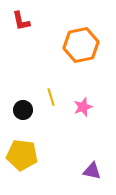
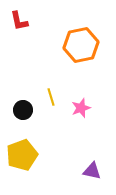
red L-shape: moved 2 px left
pink star: moved 2 px left, 1 px down
yellow pentagon: rotated 28 degrees counterclockwise
